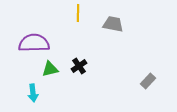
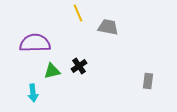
yellow line: rotated 24 degrees counterclockwise
gray trapezoid: moved 5 px left, 3 px down
purple semicircle: moved 1 px right
green triangle: moved 2 px right, 2 px down
gray rectangle: rotated 35 degrees counterclockwise
